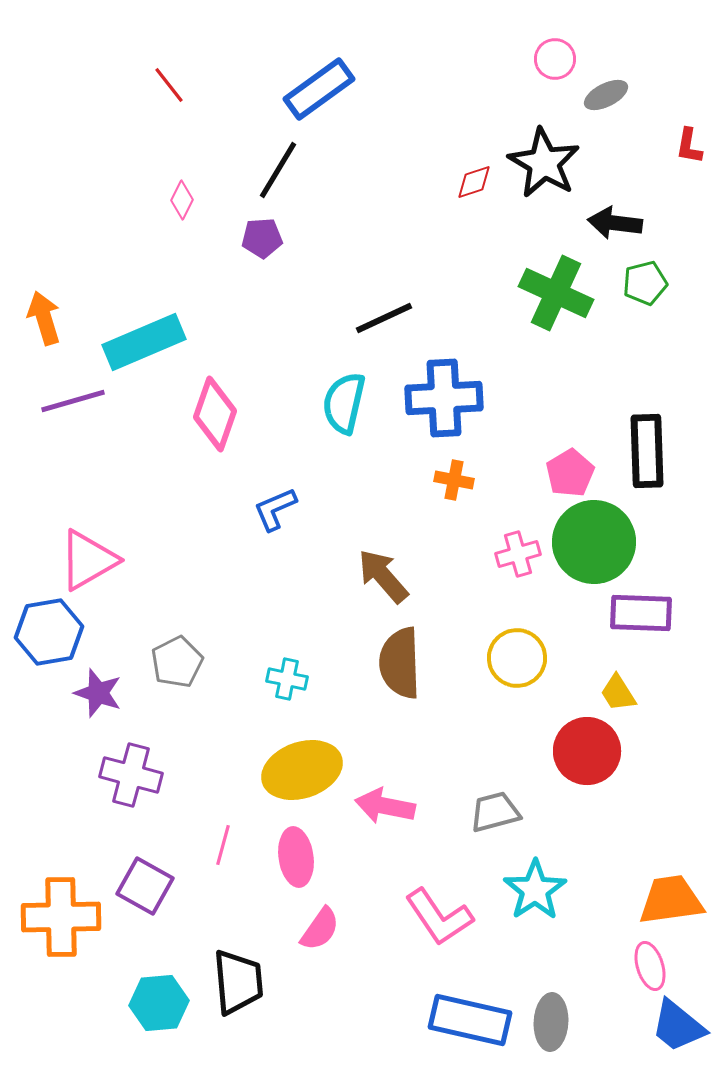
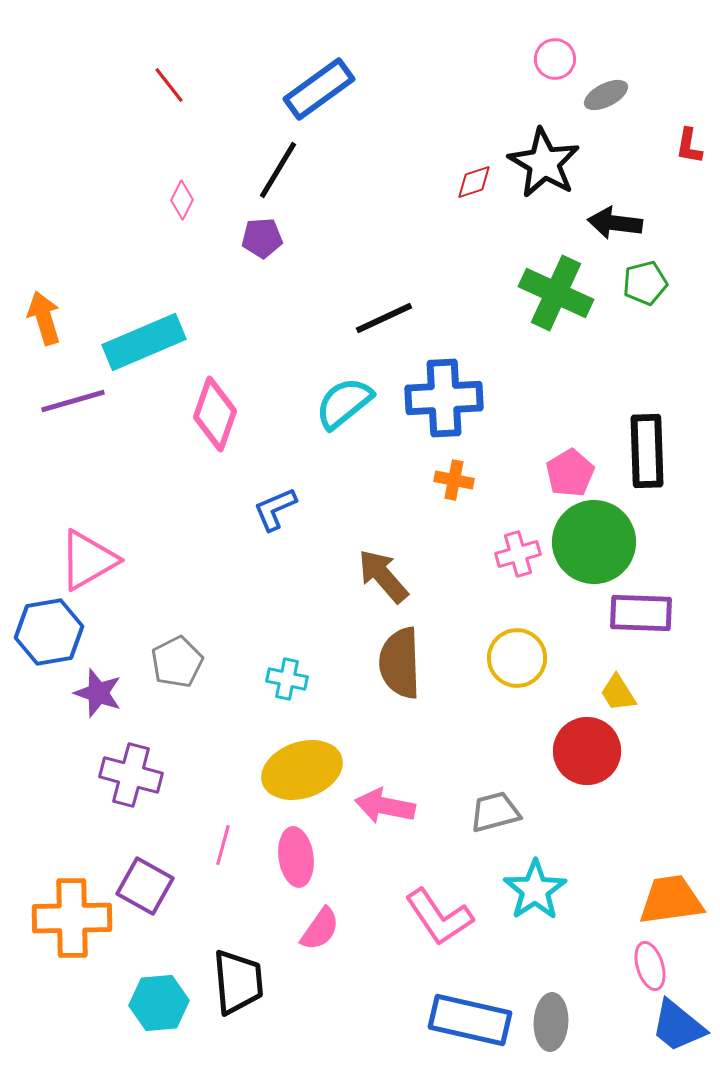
cyan semicircle at (344, 403): rotated 38 degrees clockwise
orange cross at (61, 917): moved 11 px right, 1 px down
